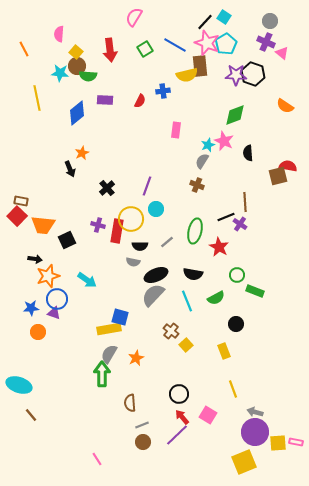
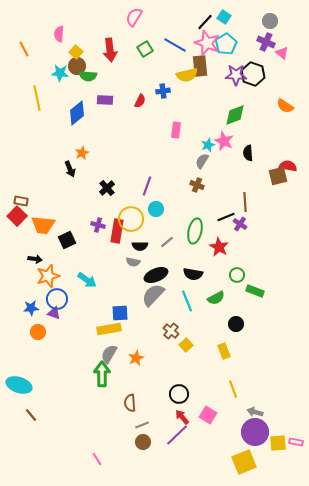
blue square at (120, 317): moved 4 px up; rotated 18 degrees counterclockwise
